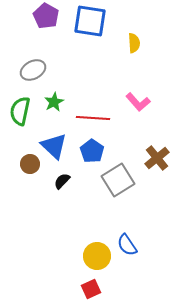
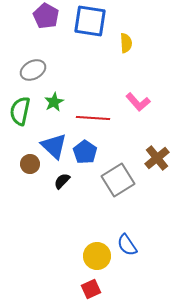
yellow semicircle: moved 8 px left
blue pentagon: moved 7 px left, 1 px down
